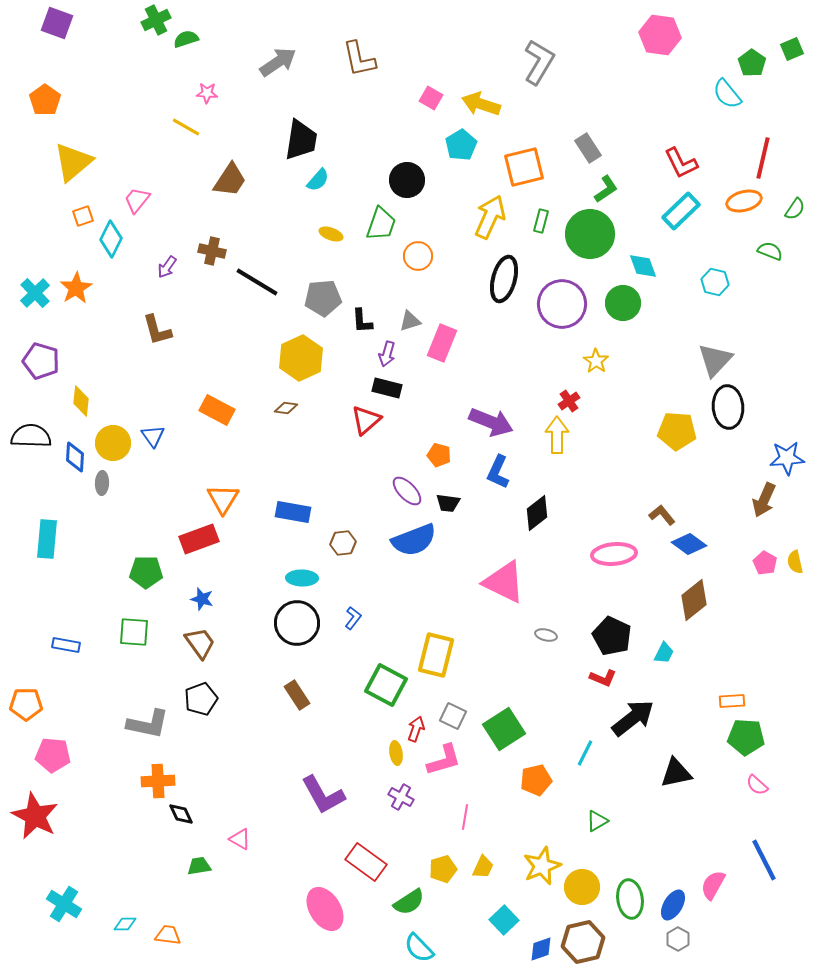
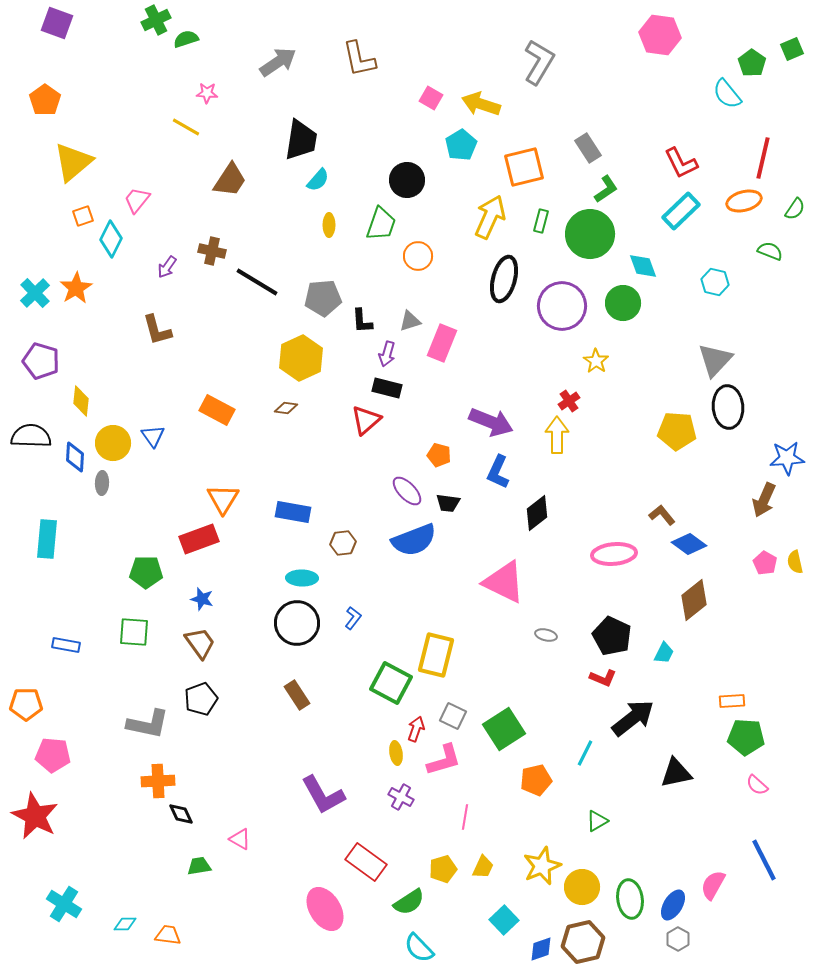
yellow ellipse at (331, 234): moved 2 px left, 9 px up; rotated 70 degrees clockwise
purple circle at (562, 304): moved 2 px down
green square at (386, 685): moved 5 px right, 2 px up
